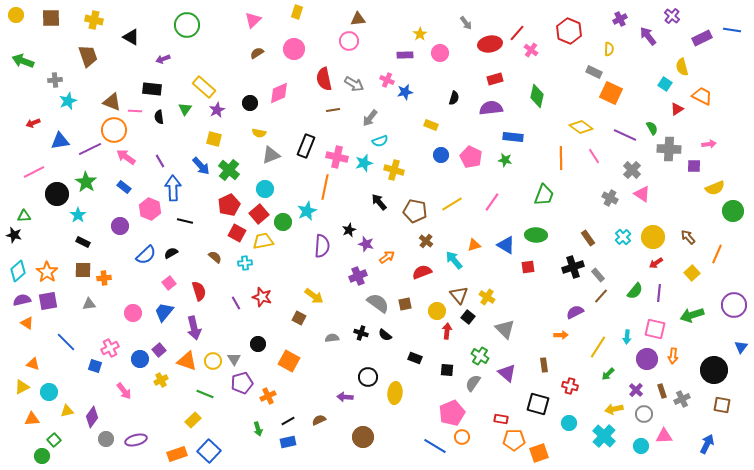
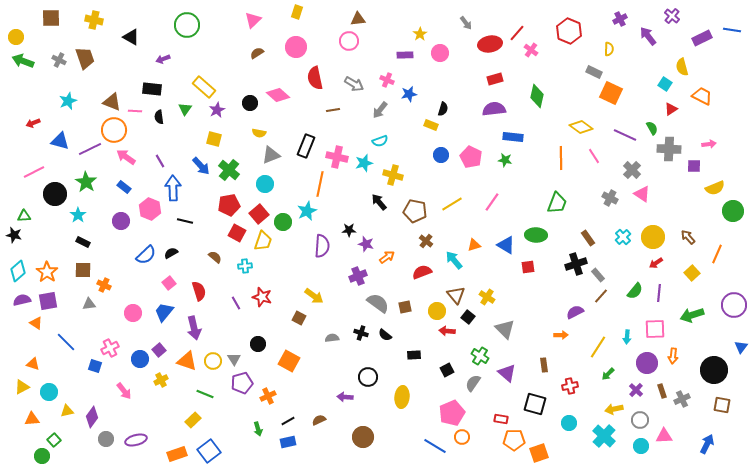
yellow circle at (16, 15): moved 22 px down
pink circle at (294, 49): moved 2 px right, 2 px up
brown trapezoid at (88, 56): moved 3 px left, 2 px down
red semicircle at (324, 79): moved 9 px left, 1 px up
gray cross at (55, 80): moved 4 px right, 20 px up; rotated 32 degrees clockwise
blue star at (405, 92): moved 4 px right, 2 px down
pink diamond at (279, 93): moved 1 px left, 2 px down; rotated 65 degrees clockwise
black semicircle at (454, 98): moved 11 px left, 11 px down
purple semicircle at (491, 108): moved 3 px right, 1 px down
red triangle at (677, 109): moved 6 px left
gray arrow at (370, 118): moved 10 px right, 8 px up
blue triangle at (60, 141): rotated 24 degrees clockwise
yellow cross at (394, 170): moved 1 px left, 5 px down
orange line at (325, 187): moved 5 px left, 3 px up
cyan circle at (265, 189): moved 5 px up
black circle at (57, 194): moved 2 px left
green trapezoid at (544, 195): moved 13 px right, 8 px down
red pentagon at (229, 205): rotated 15 degrees clockwise
purple circle at (120, 226): moved 1 px right, 5 px up
black star at (349, 230): rotated 24 degrees clockwise
yellow trapezoid at (263, 241): rotated 120 degrees clockwise
cyan cross at (245, 263): moved 3 px down
black cross at (573, 267): moved 3 px right, 3 px up
orange cross at (104, 278): moved 7 px down; rotated 32 degrees clockwise
brown triangle at (459, 295): moved 3 px left
brown square at (405, 304): moved 3 px down
orange triangle at (27, 323): moved 9 px right
pink square at (655, 329): rotated 15 degrees counterclockwise
red arrow at (447, 331): rotated 91 degrees counterclockwise
black rectangle at (415, 358): moved 1 px left, 3 px up; rotated 24 degrees counterclockwise
purple circle at (647, 359): moved 4 px down
black square at (447, 370): rotated 32 degrees counterclockwise
red cross at (570, 386): rotated 28 degrees counterclockwise
yellow ellipse at (395, 393): moved 7 px right, 4 px down
black square at (538, 404): moved 3 px left
gray circle at (644, 414): moved 4 px left, 6 px down
blue square at (209, 451): rotated 10 degrees clockwise
